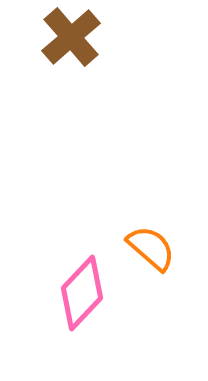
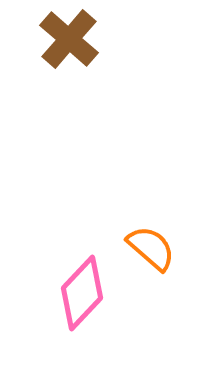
brown cross: moved 2 px left, 2 px down; rotated 8 degrees counterclockwise
